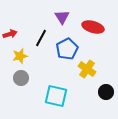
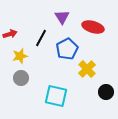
yellow cross: rotated 12 degrees clockwise
